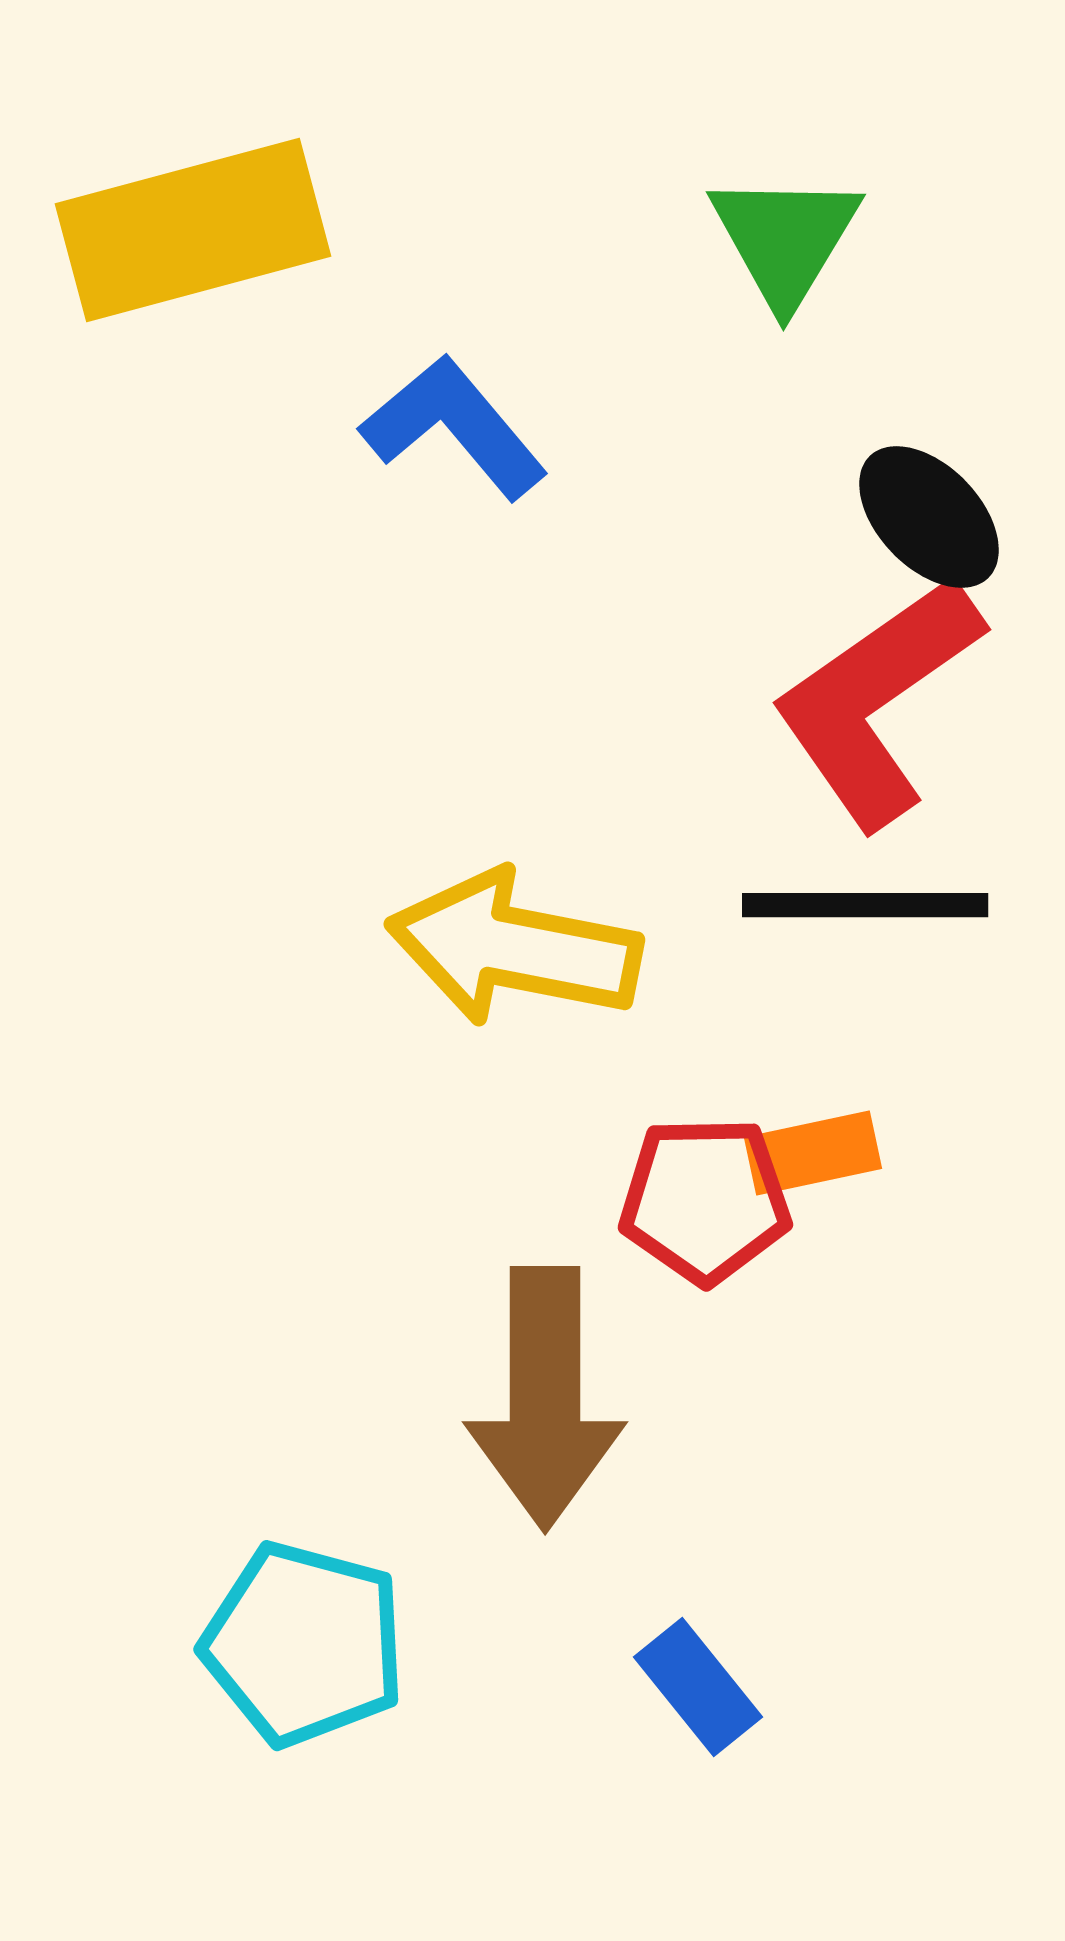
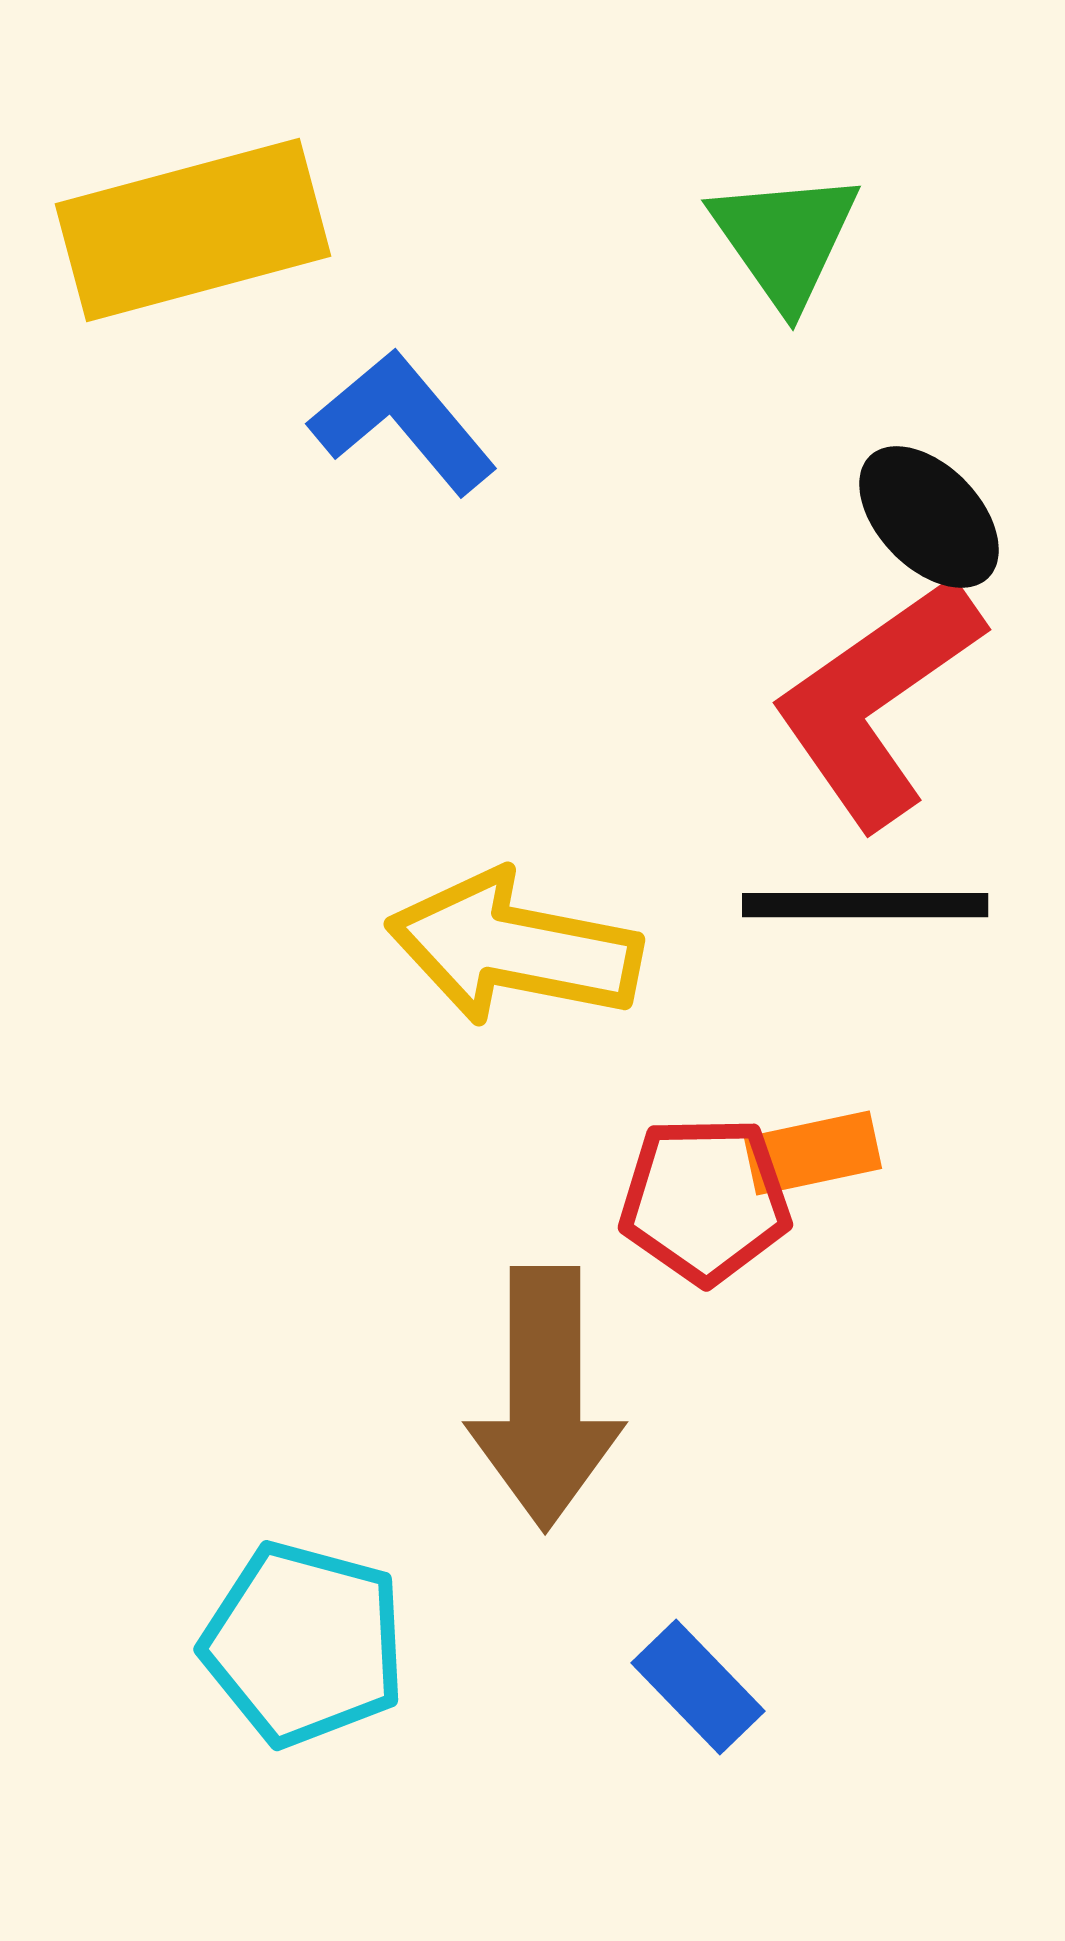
green triangle: rotated 6 degrees counterclockwise
blue L-shape: moved 51 px left, 5 px up
blue rectangle: rotated 5 degrees counterclockwise
